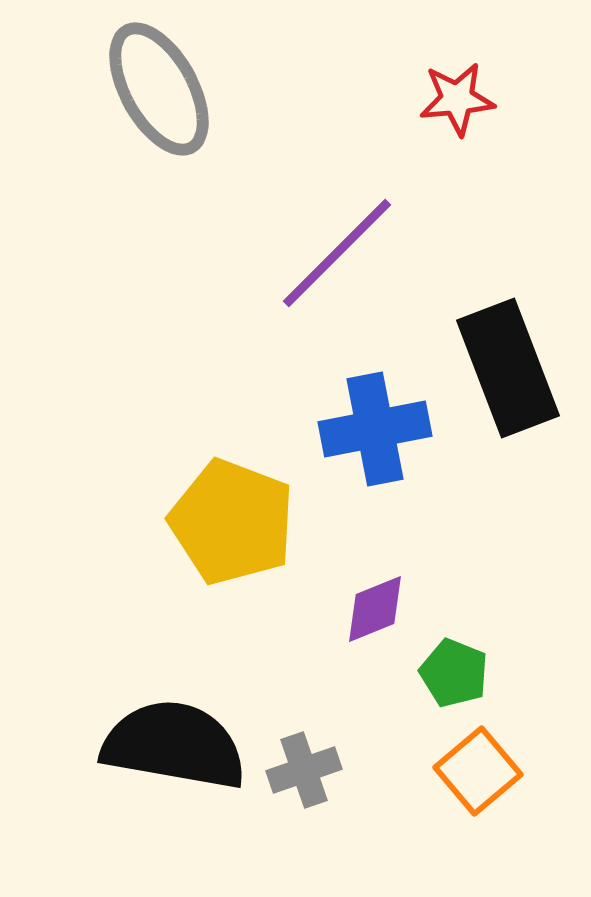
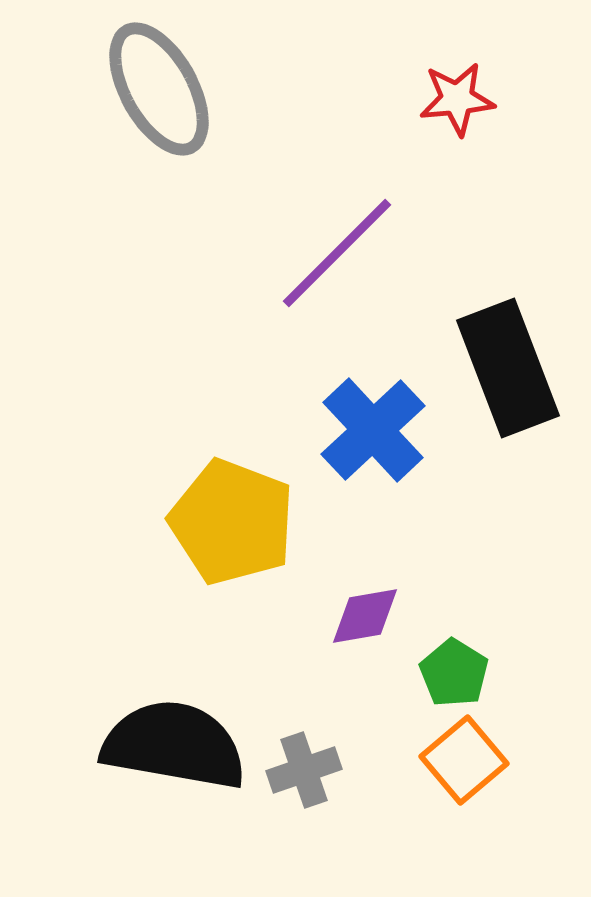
blue cross: moved 2 px left, 1 px down; rotated 32 degrees counterclockwise
purple diamond: moved 10 px left, 7 px down; rotated 12 degrees clockwise
green pentagon: rotated 10 degrees clockwise
orange square: moved 14 px left, 11 px up
